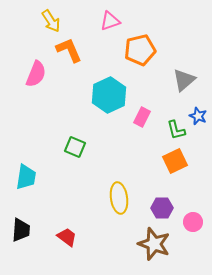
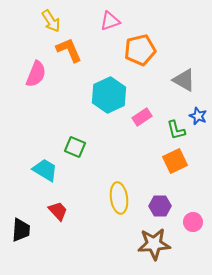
gray triangle: rotated 50 degrees counterclockwise
pink rectangle: rotated 30 degrees clockwise
cyan trapezoid: moved 19 px right, 7 px up; rotated 68 degrees counterclockwise
purple hexagon: moved 2 px left, 2 px up
red trapezoid: moved 9 px left, 26 px up; rotated 10 degrees clockwise
brown star: rotated 24 degrees counterclockwise
